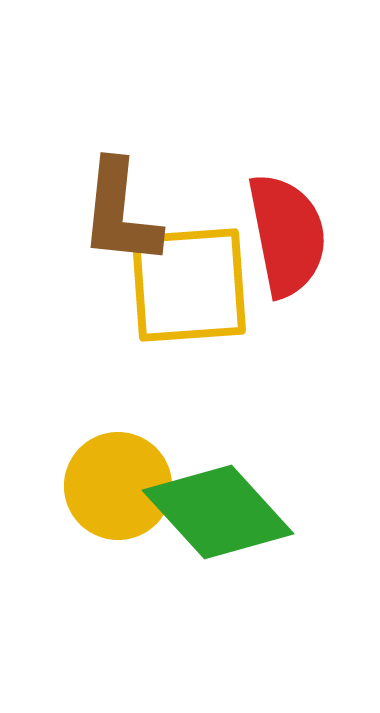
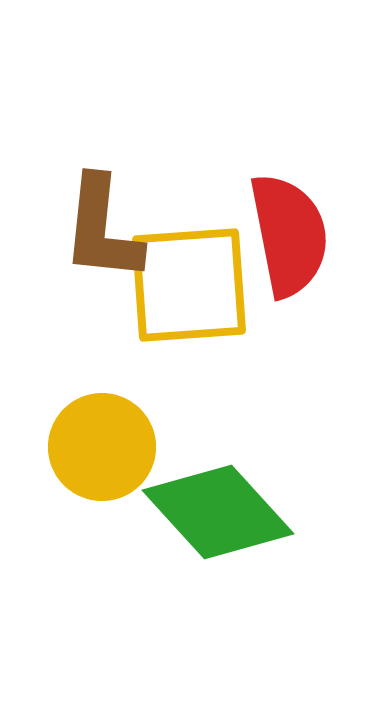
brown L-shape: moved 18 px left, 16 px down
red semicircle: moved 2 px right
yellow circle: moved 16 px left, 39 px up
